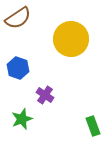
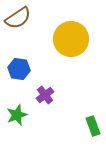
blue hexagon: moved 1 px right, 1 px down; rotated 10 degrees counterclockwise
purple cross: rotated 18 degrees clockwise
green star: moved 5 px left, 4 px up
